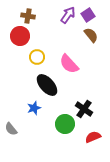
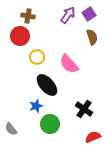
purple square: moved 1 px right, 1 px up
brown semicircle: moved 1 px right, 2 px down; rotated 21 degrees clockwise
blue star: moved 2 px right, 2 px up
green circle: moved 15 px left
